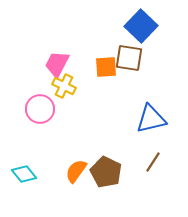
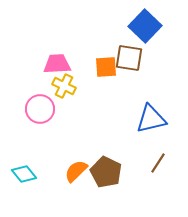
blue square: moved 4 px right
pink trapezoid: rotated 60 degrees clockwise
brown line: moved 5 px right, 1 px down
orange semicircle: rotated 10 degrees clockwise
